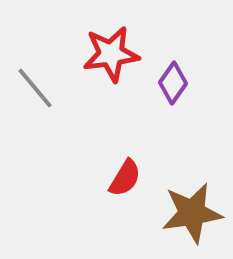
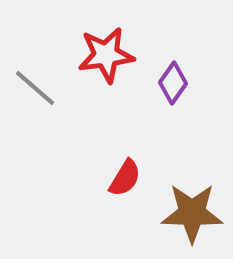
red star: moved 5 px left, 1 px down
gray line: rotated 9 degrees counterclockwise
brown star: rotated 10 degrees clockwise
